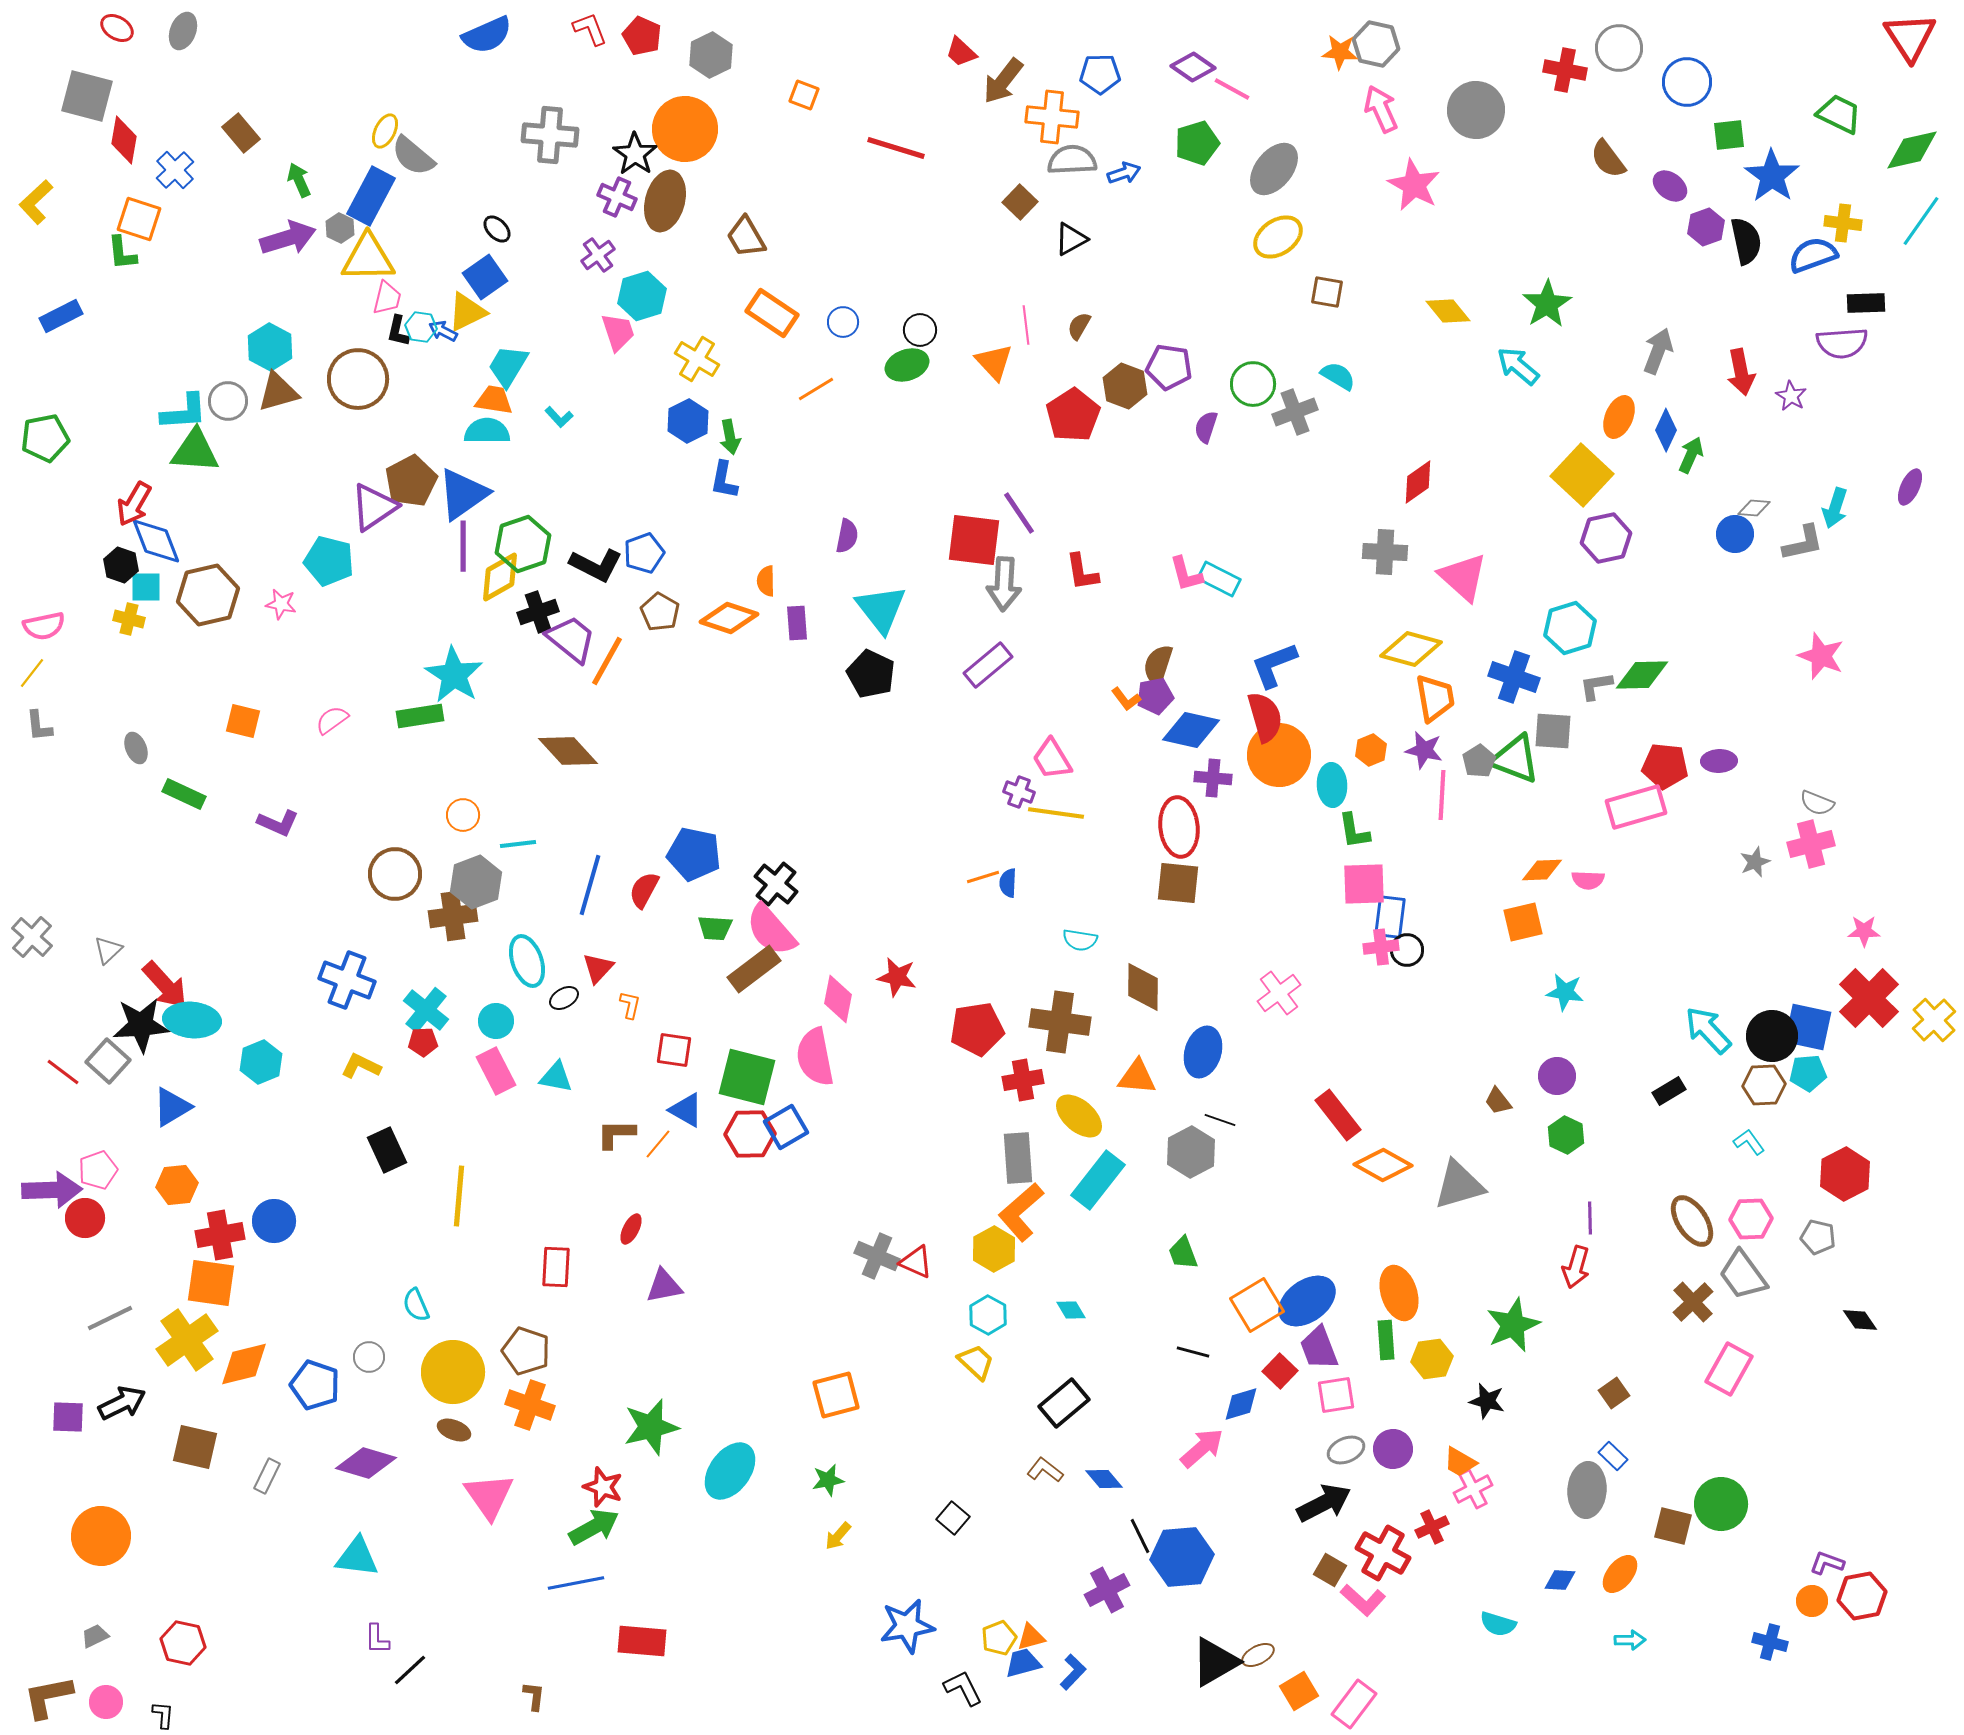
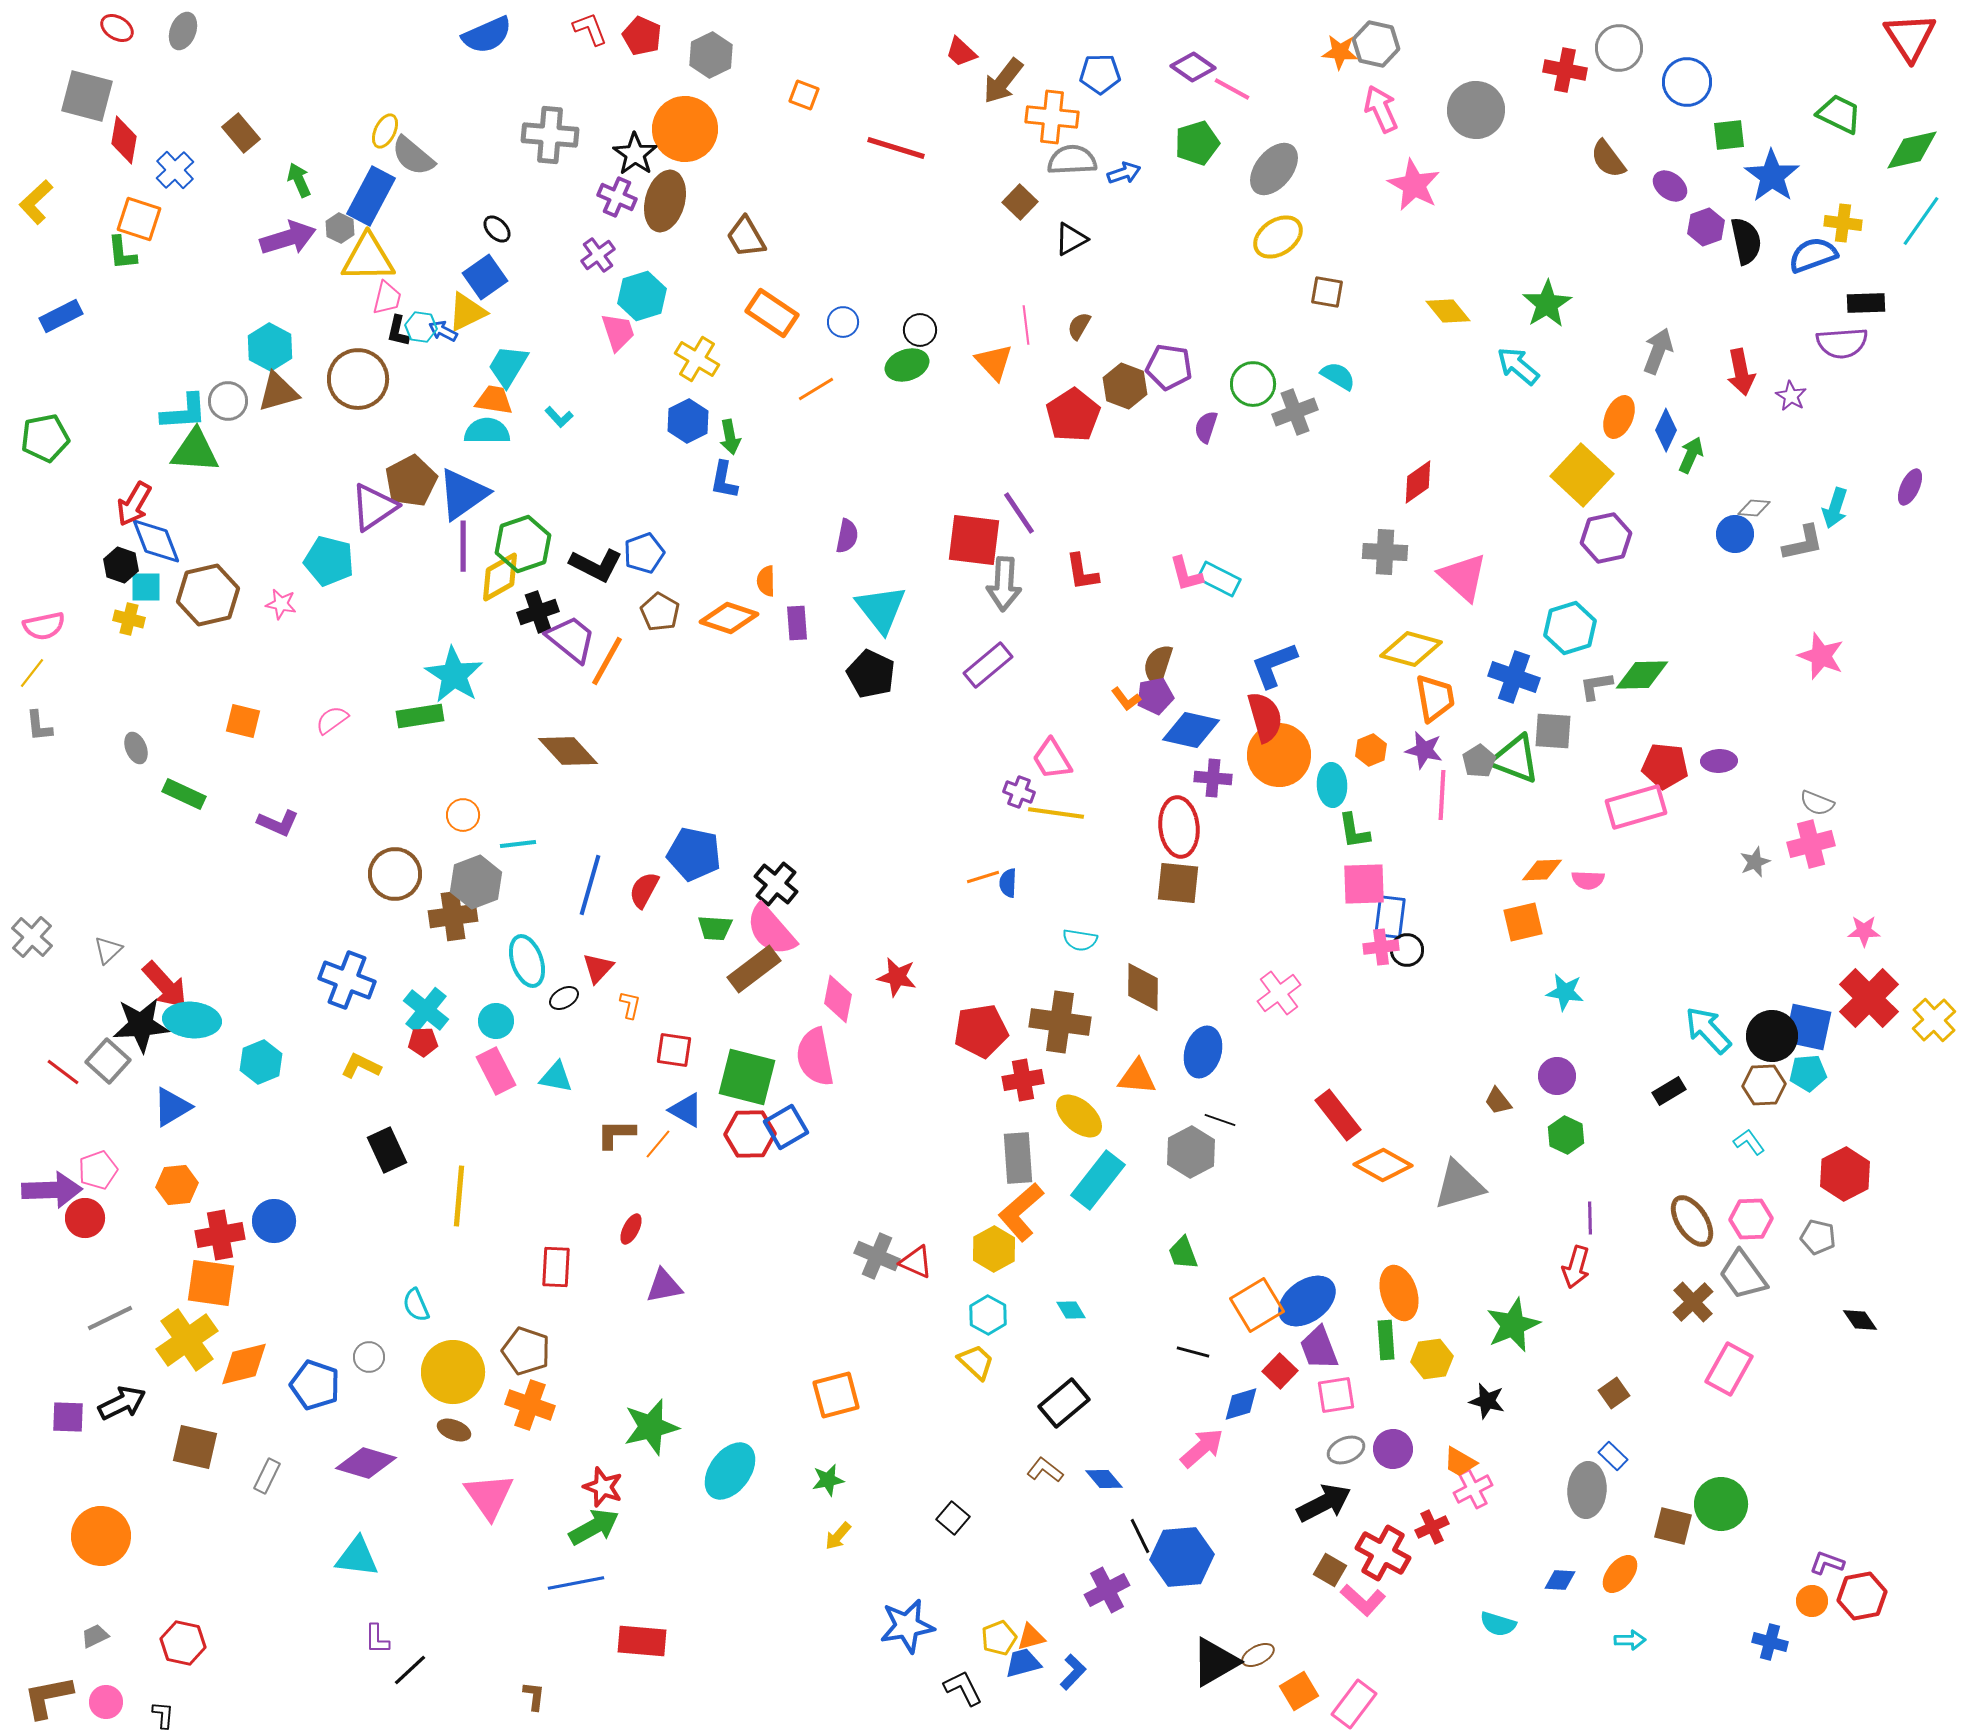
red pentagon at (977, 1029): moved 4 px right, 2 px down
